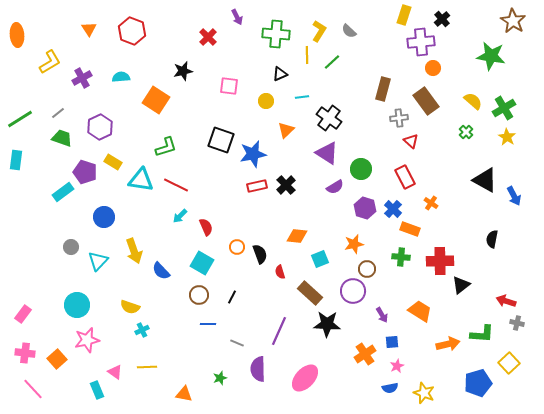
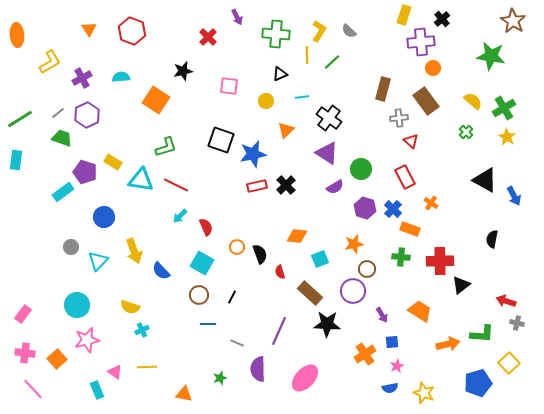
purple hexagon at (100, 127): moved 13 px left, 12 px up
